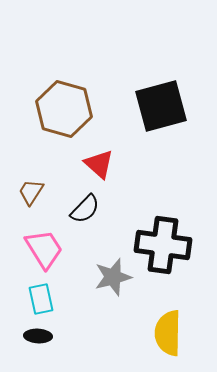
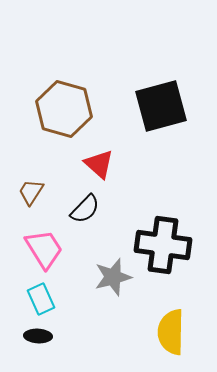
cyan rectangle: rotated 12 degrees counterclockwise
yellow semicircle: moved 3 px right, 1 px up
